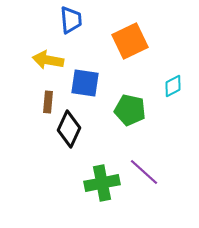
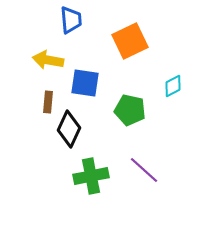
purple line: moved 2 px up
green cross: moved 11 px left, 7 px up
